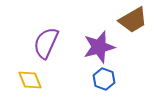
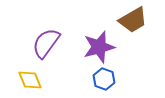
purple semicircle: rotated 12 degrees clockwise
